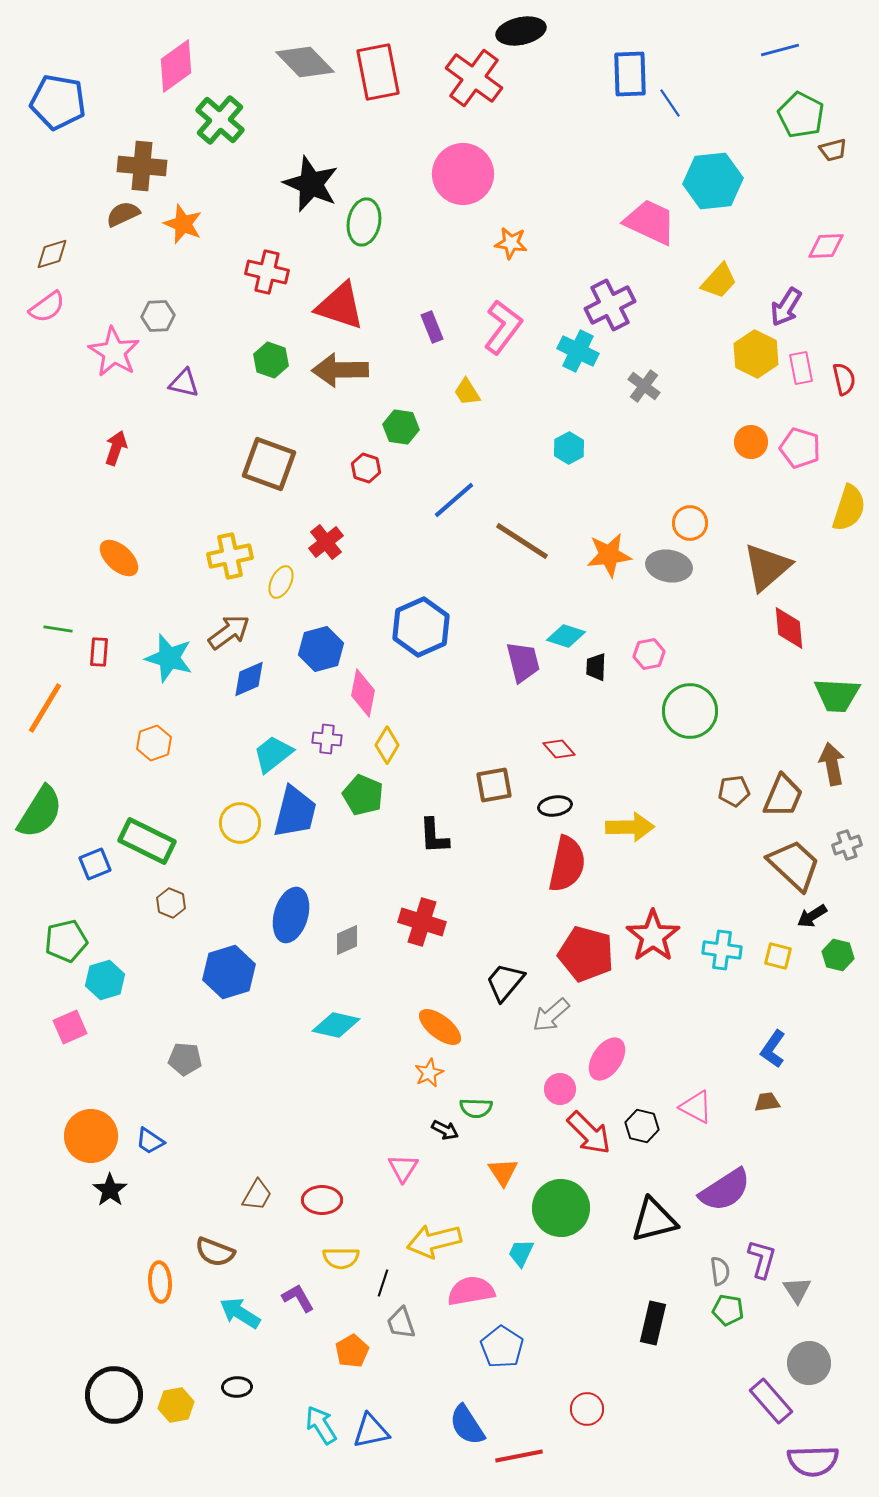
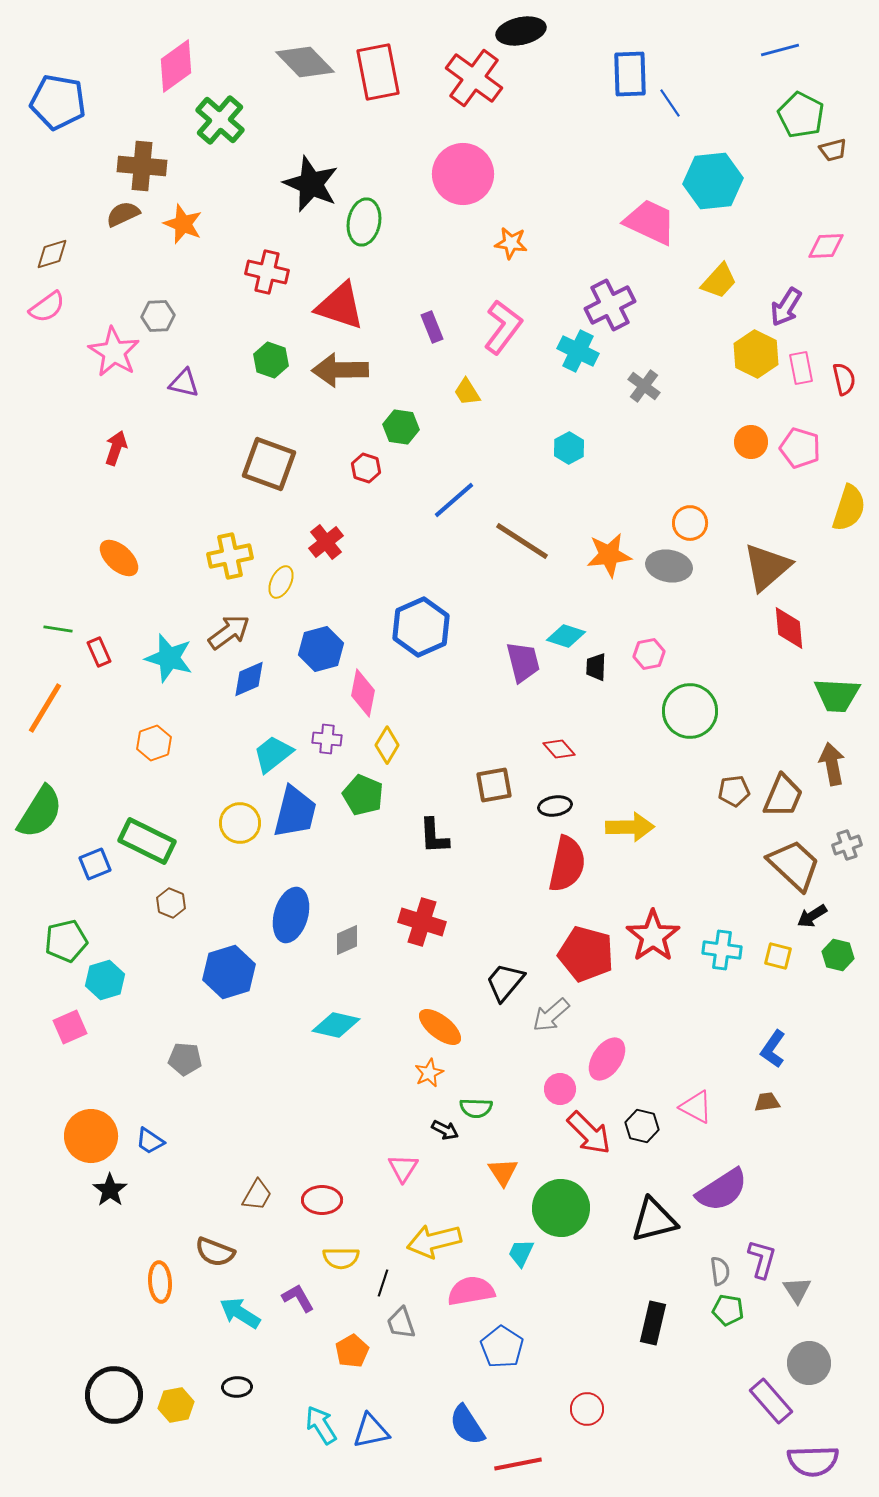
red rectangle at (99, 652): rotated 28 degrees counterclockwise
purple semicircle at (725, 1190): moved 3 px left
red line at (519, 1456): moved 1 px left, 8 px down
